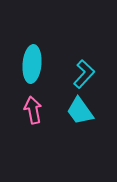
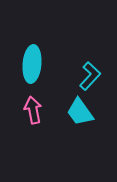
cyan L-shape: moved 6 px right, 2 px down
cyan trapezoid: moved 1 px down
